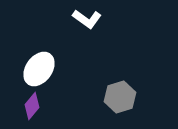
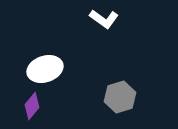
white L-shape: moved 17 px right
white ellipse: moved 6 px right; rotated 36 degrees clockwise
